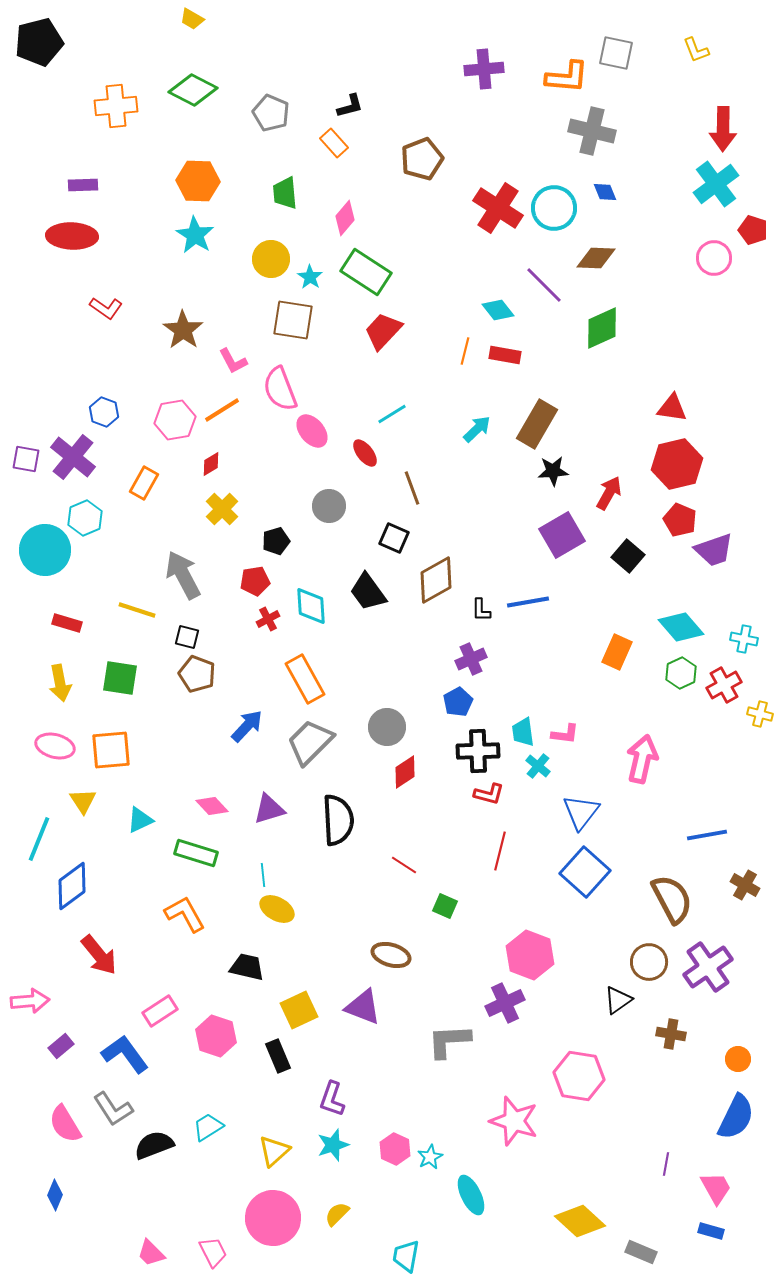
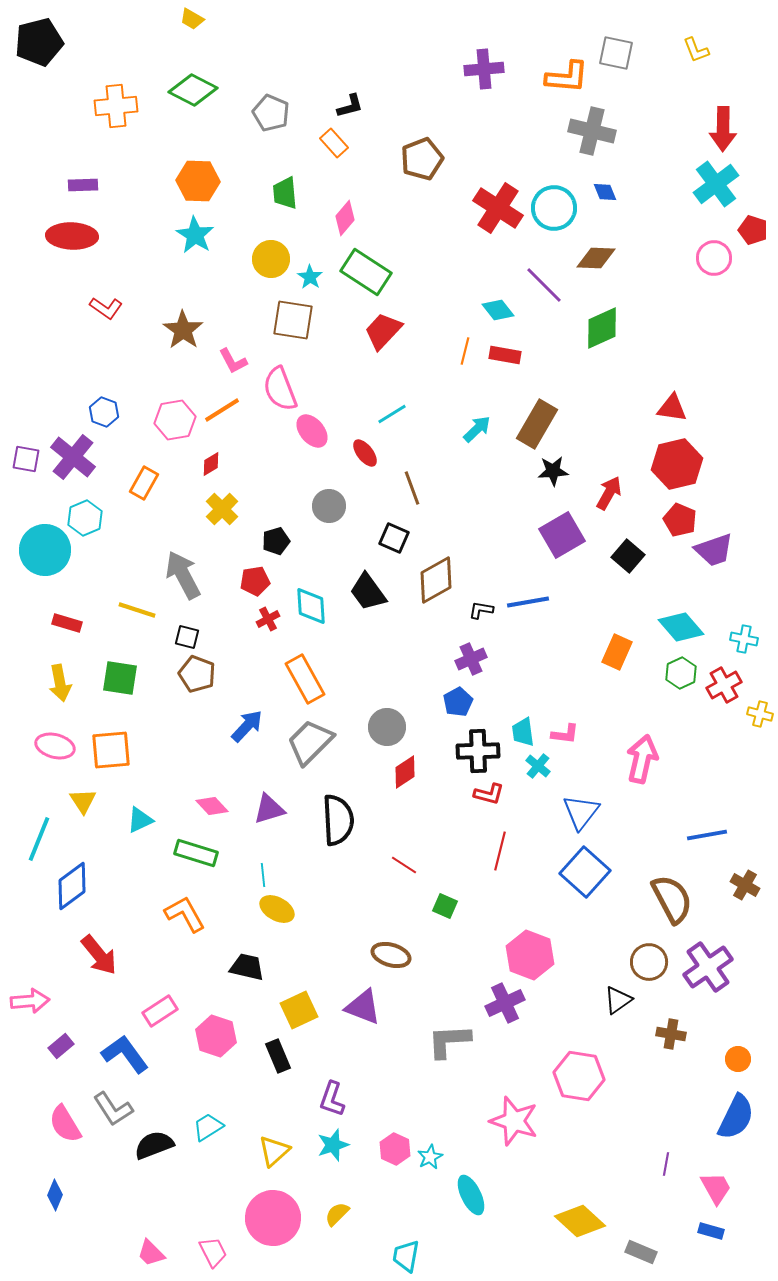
black L-shape at (481, 610): rotated 100 degrees clockwise
